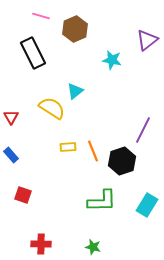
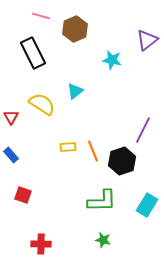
yellow semicircle: moved 10 px left, 4 px up
green star: moved 10 px right, 7 px up
